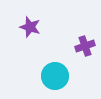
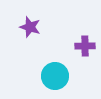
purple cross: rotated 18 degrees clockwise
